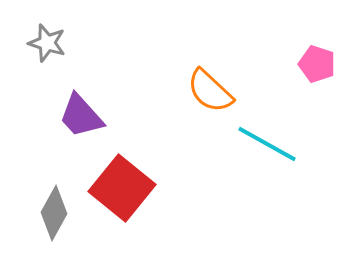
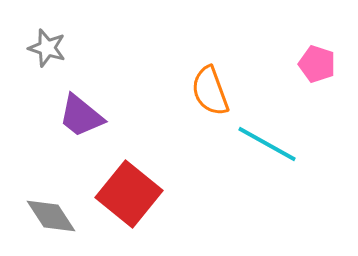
gray star: moved 5 px down
orange semicircle: rotated 27 degrees clockwise
purple trapezoid: rotated 9 degrees counterclockwise
red square: moved 7 px right, 6 px down
gray diamond: moved 3 px left, 3 px down; rotated 62 degrees counterclockwise
